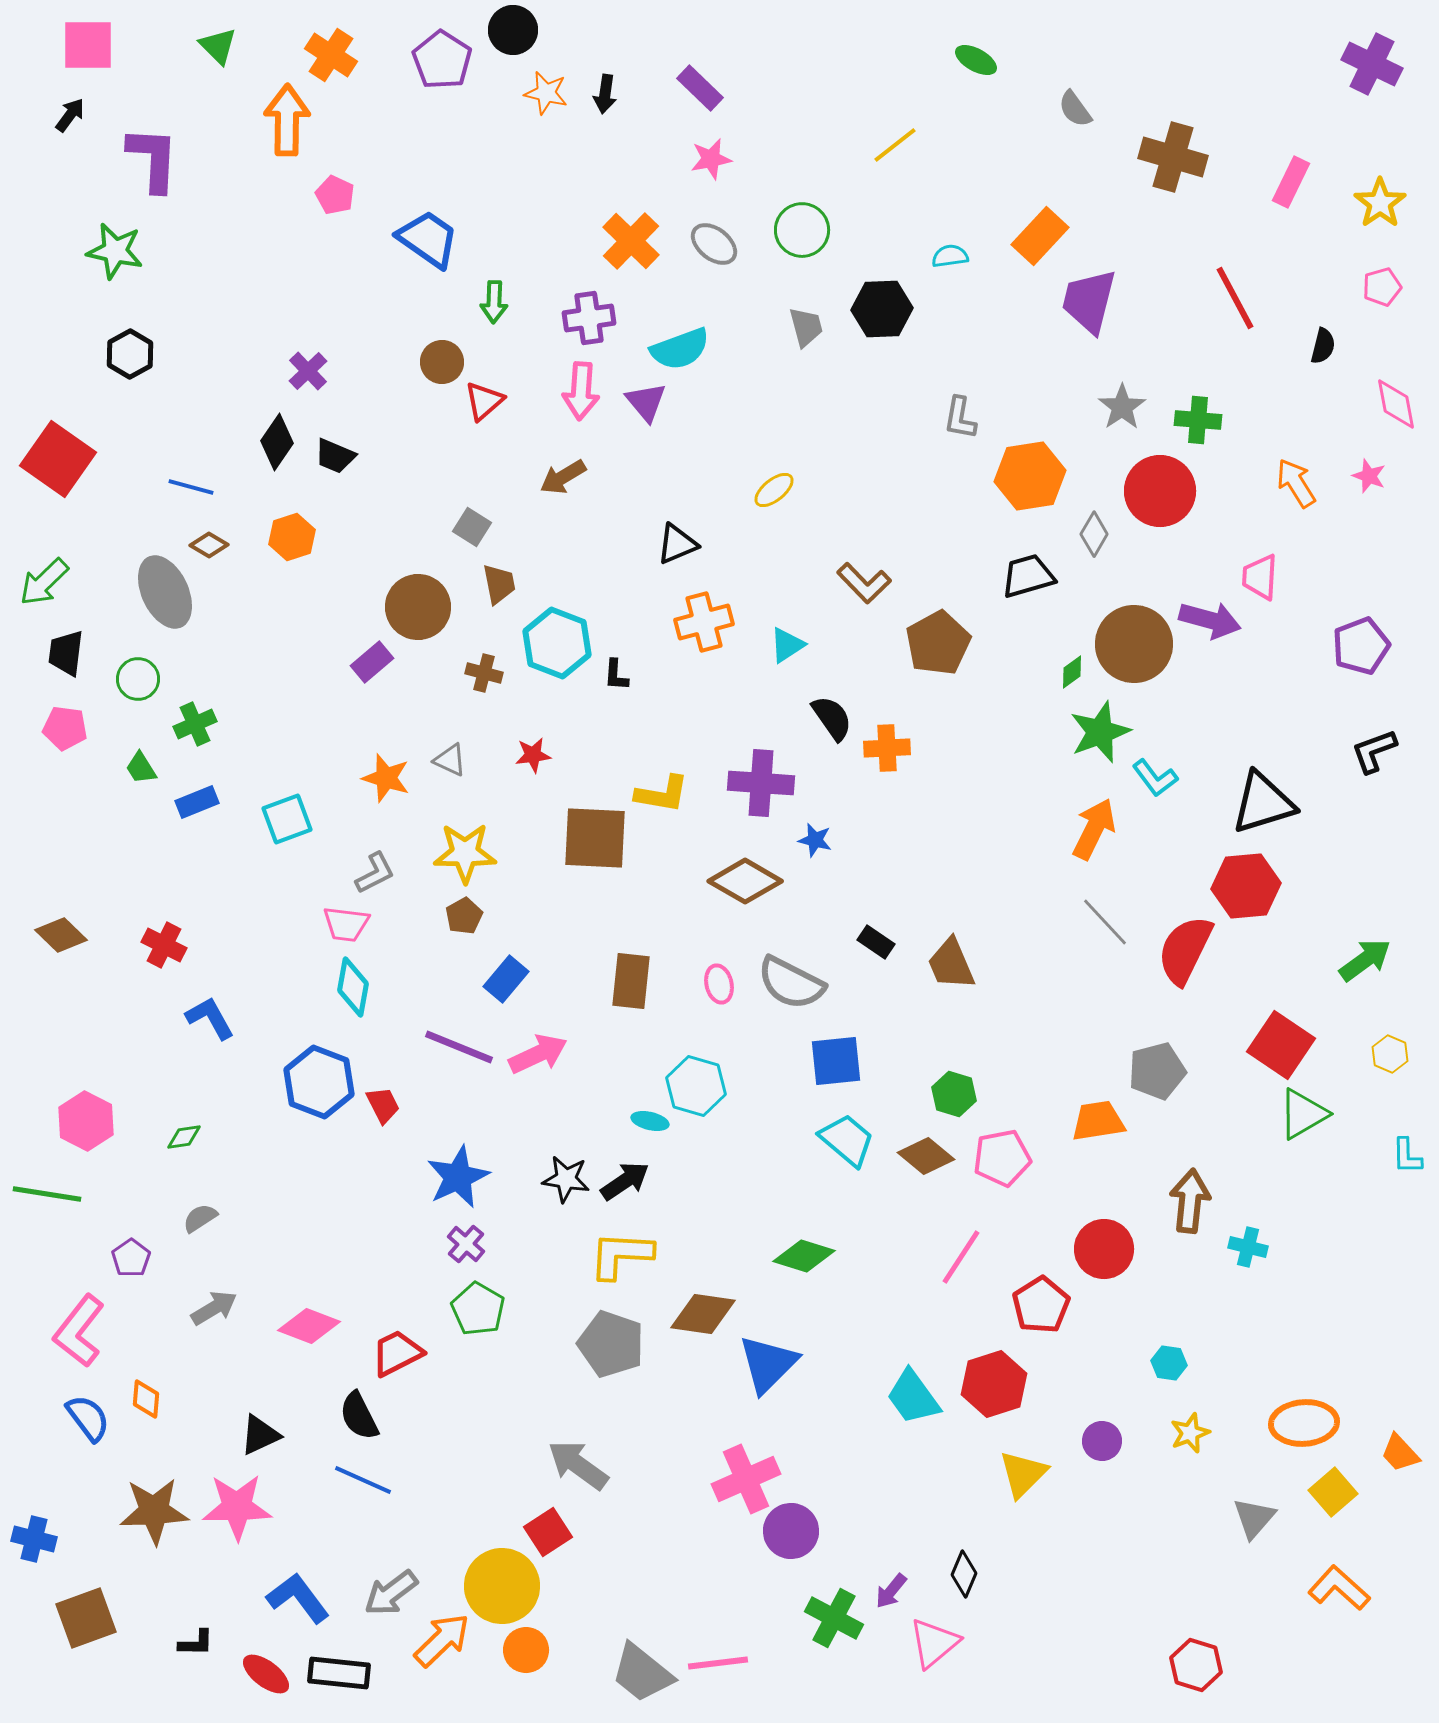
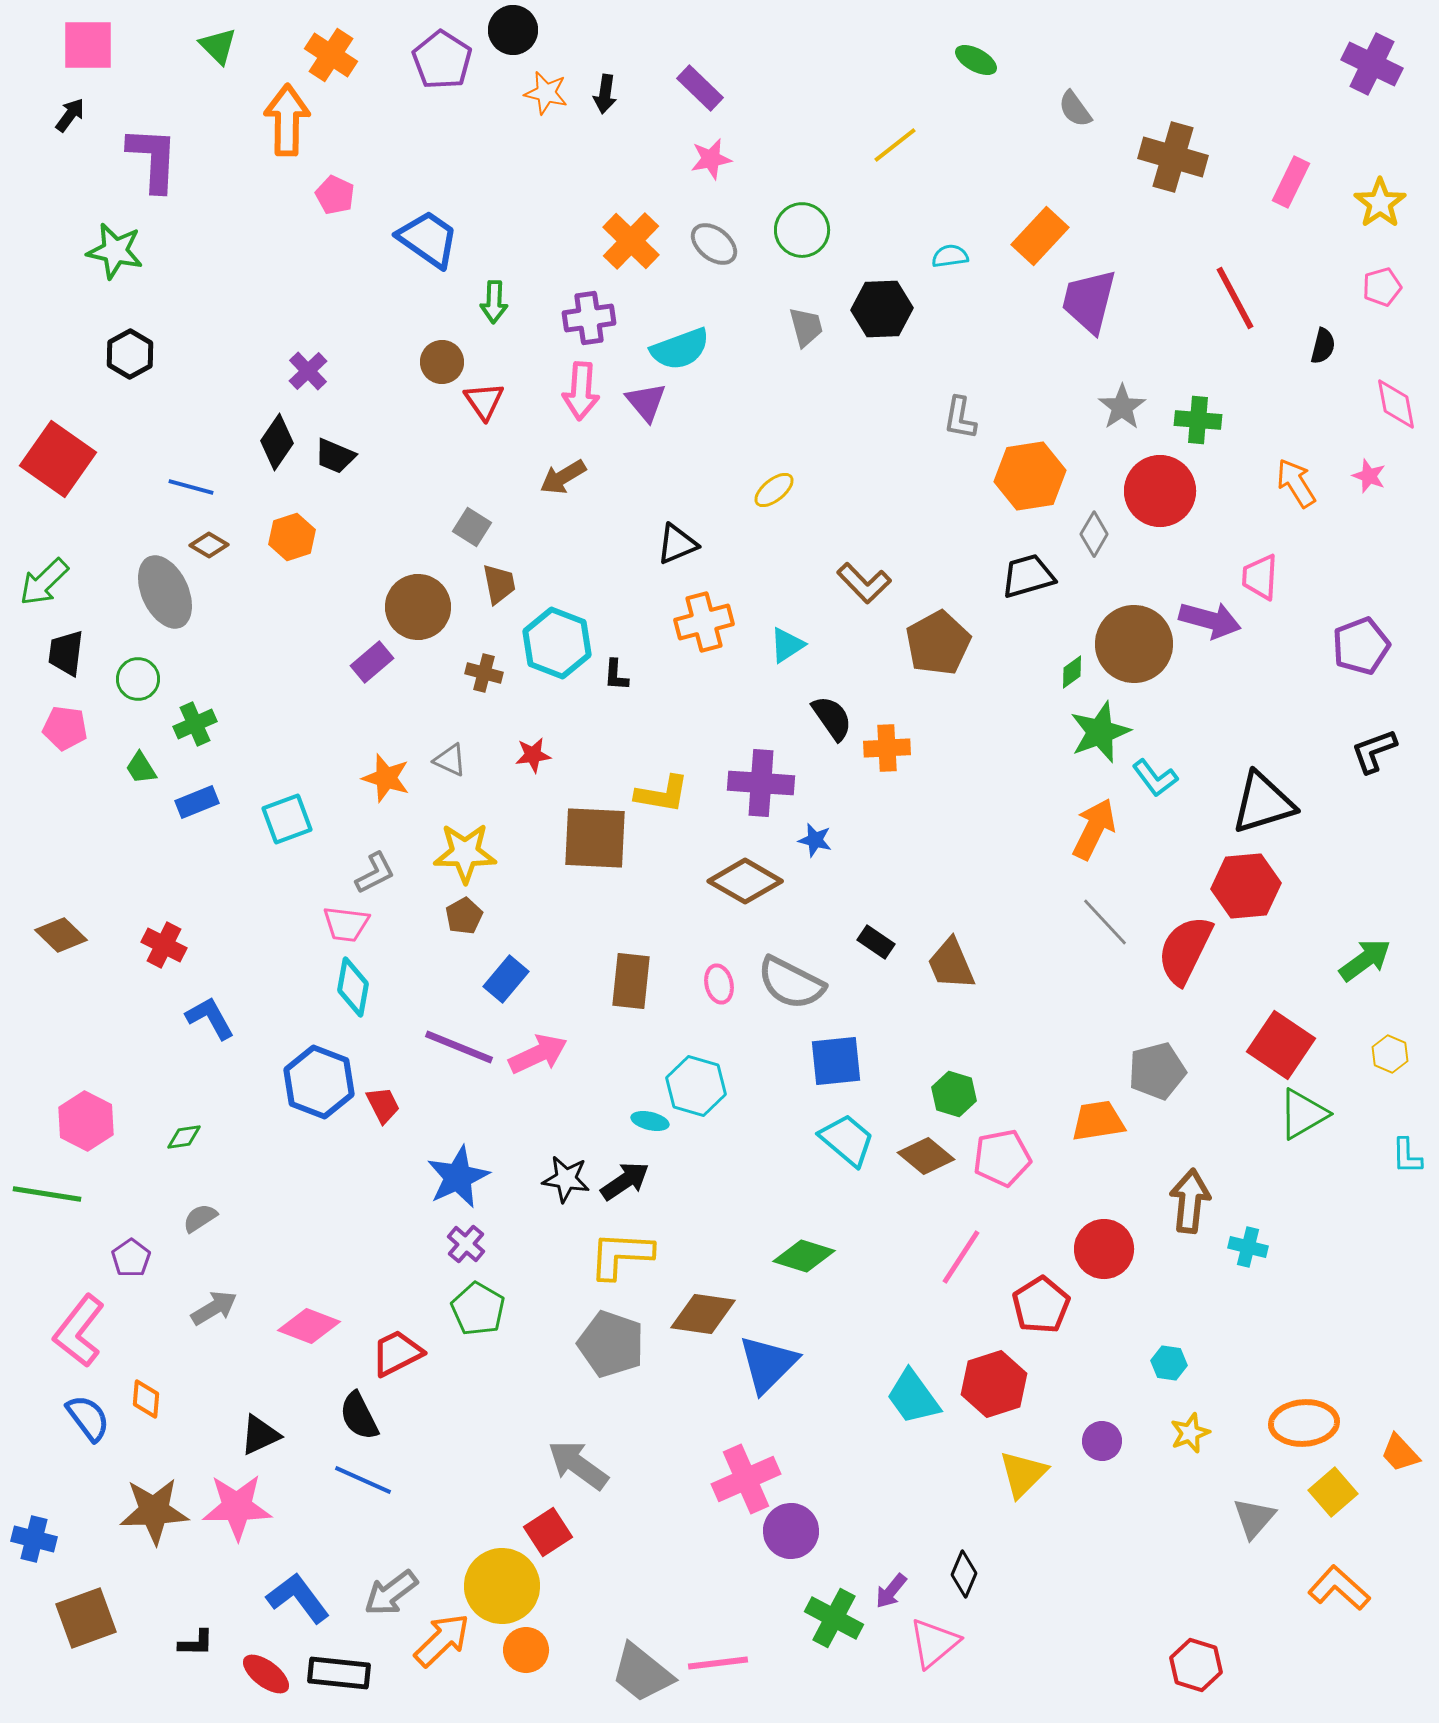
red triangle at (484, 401): rotated 24 degrees counterclockwise
